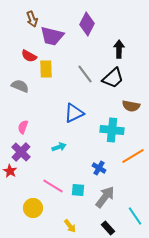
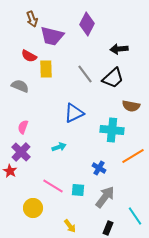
black arrow: rotated 96 degrees counterclockwise
black rectangle: rotated 64 degrees clockwise
